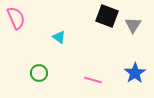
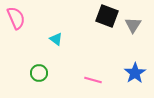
cyan triangle: moved 3 px left, 2 px down
